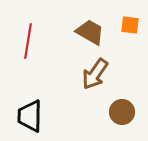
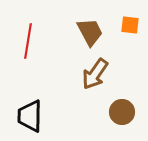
brown trapezoid: rotated 32 degrees clockwise
